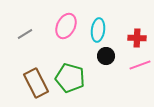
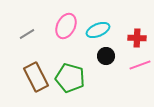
cyan ellipse: rotated 60 degrees clockwise
gray line: moved 2 px right
brown rectangle: moved 6 px up
